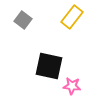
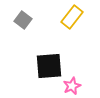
black square: rotated 16 degrees counterclockwise
pink star: rotated 30 degrees counterclockwise
